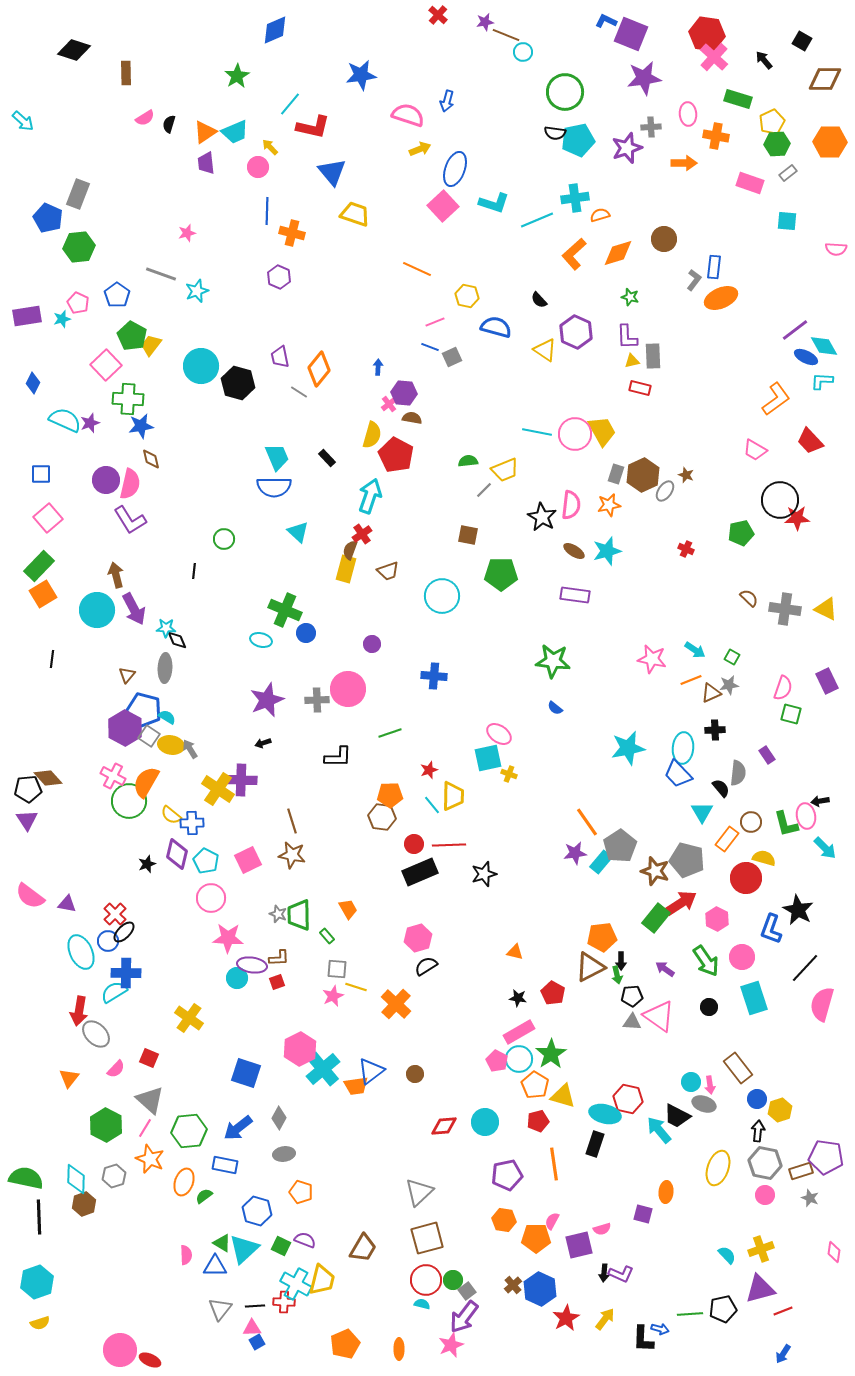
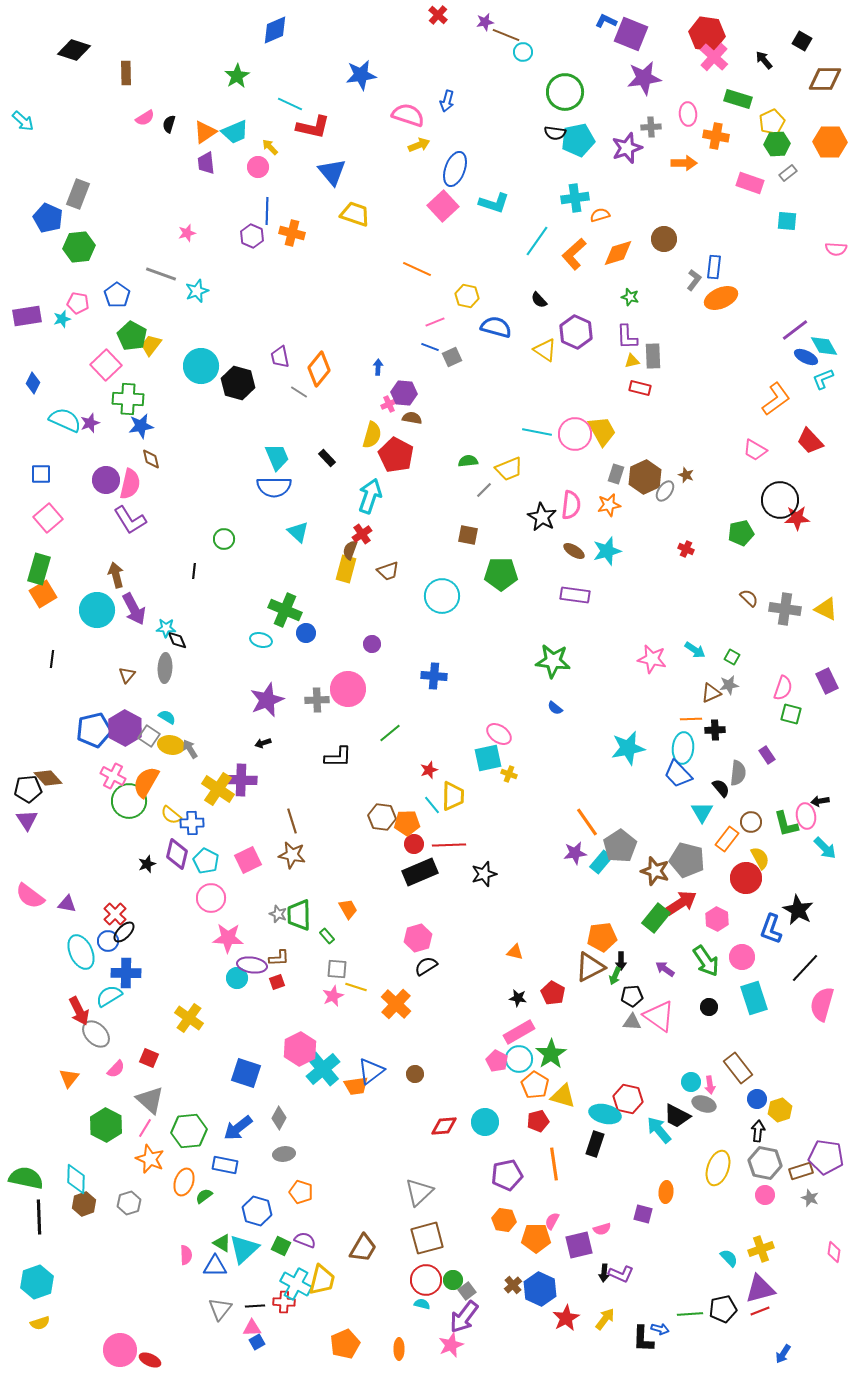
cyan line at (290, 104): rotated 75 degrees clockwise
yellow arrow at (420, 149): moved 1 px left, 4 px up
cyan line at (537, 220): moved 21 px down; rotated 32 degrees counterclockwise
purple hexagon at (279, 277): moved 27 px left, 41 px up
pink pentagon at (78, 303): rotated 15 degrees counterclockwise
cyan L-shape at (822, 381): moved 1 px right, 2 px up; rotated 25 degrees counterclockwise
pink cross at (389, 404): rotated 14 degrees clockwise
yellow trapezoid at (505, 470): moved 4 px right, 1 px up
brown hexagon at (643, 475): moved 2 px right, 2 px down
green rectangle at (39, 566): moved 3 px down; rotated 28 degrees counterclockwise
orange line at (691, 680): moved 39 px down; rotated 20 degrees clockwise
blue pentagon at (144, 710): moved 50 px left, 20 px down; rotated 28 degrees counterclockwise
green line at (390, 733): rotated 20 degrees counterclockwise
orange pentagon at (390, 795): moved 17 px right, 28 px down
yellow semicircle at (764, 858): moved 4 px left; rotated 45 degrees clockwise
green arrow at (617, 975): moved 2 px left, 1 px down; rotated 36 degrees clockwise
cyan semicircle at (114, 992): moved 5 px left, 4 px down
red arrow at (79, 1011): rotated 36 degrees counterclockwise
gray hexagon at (114, 1176): moved 15 px right, 27 px down
cyan semicircle at (727, 1255): moved 2 px right, 3 px down
red line at (783, 1311): moved 23 px left
